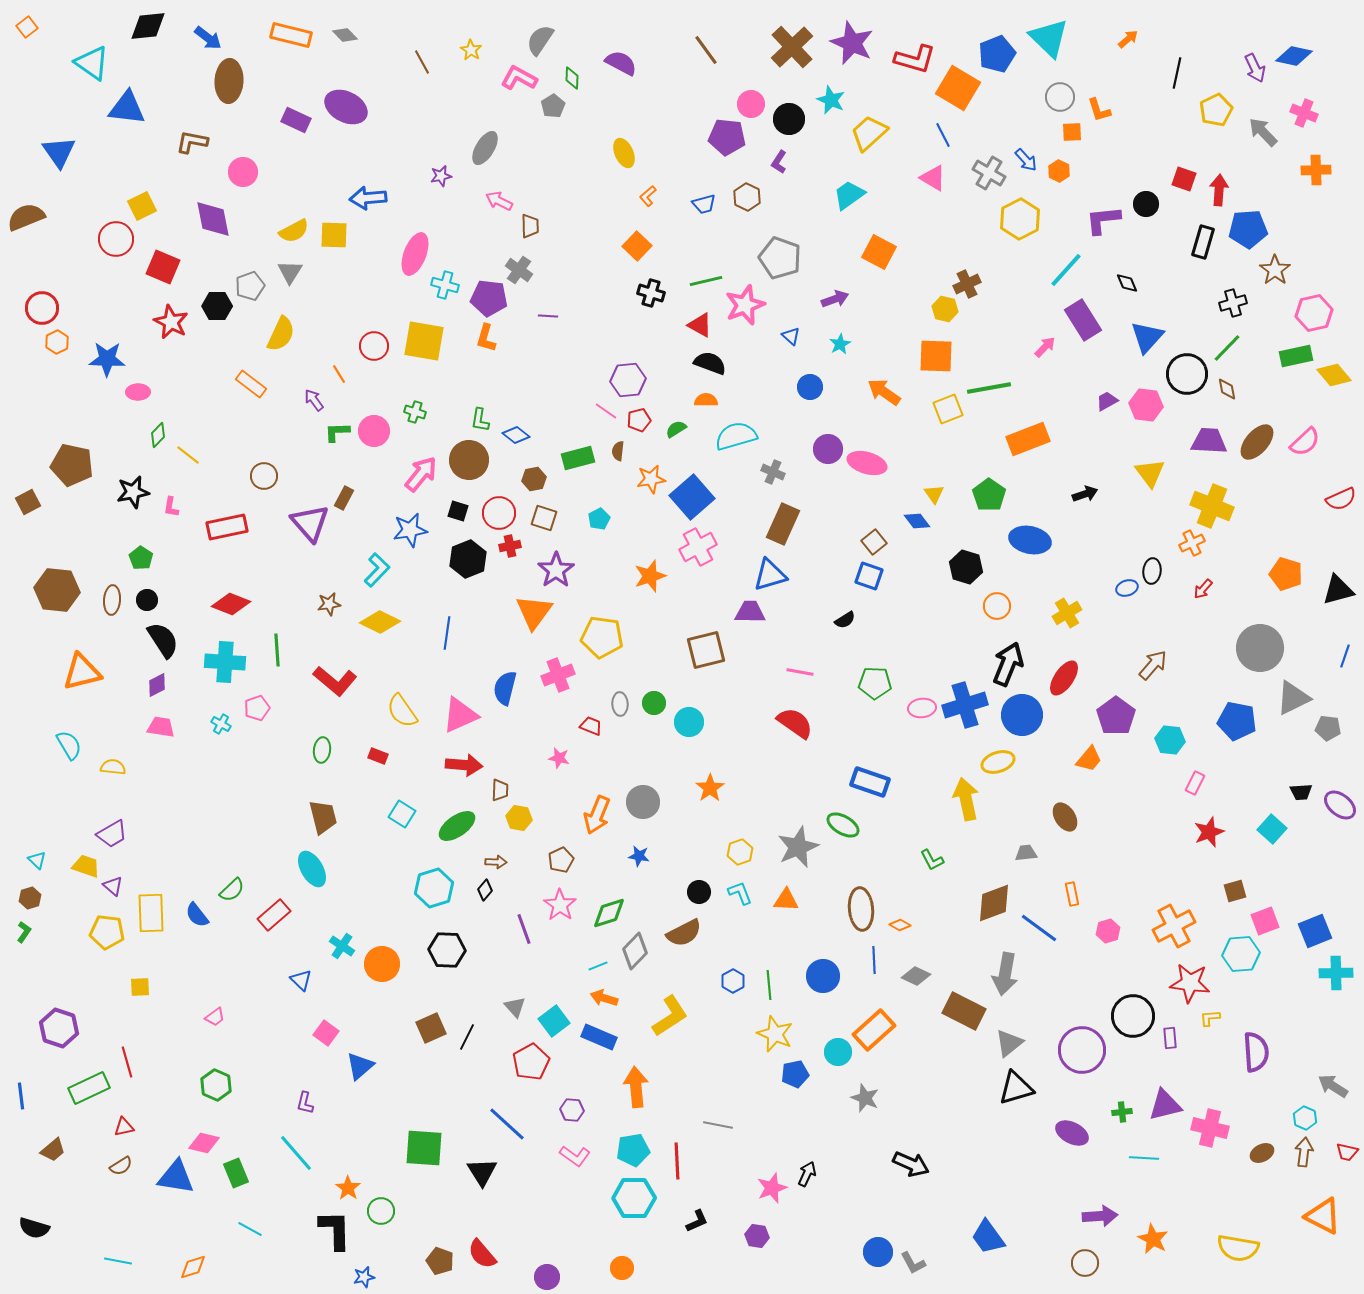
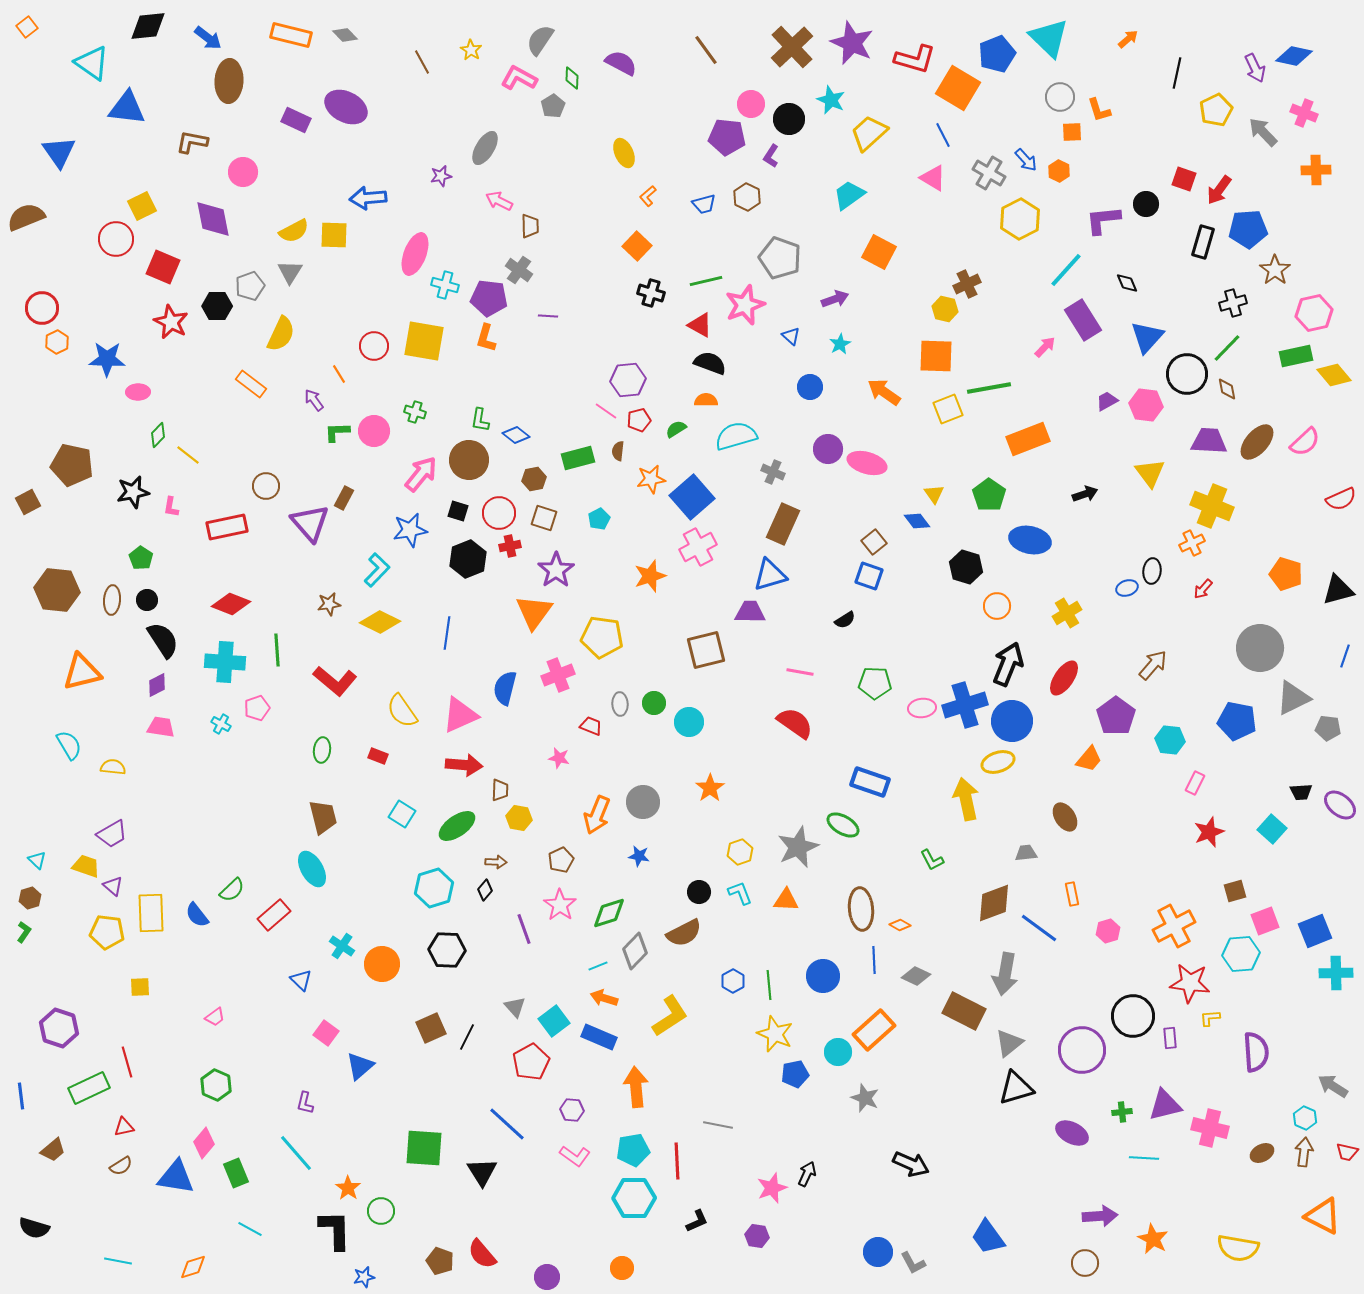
purple L-shape at (779, 162): moved 8 px left, 6 px up
red arrow at (1219, 190): rotated 148 degrees counterclockwise
brown circle at (264, 476): moved 2 px right, 10 px down
blue circle at (1022, 715): moved 10 px left, 6 px down
pink diamond at (204, 1143): rotated 64 degrees counterclockwise
